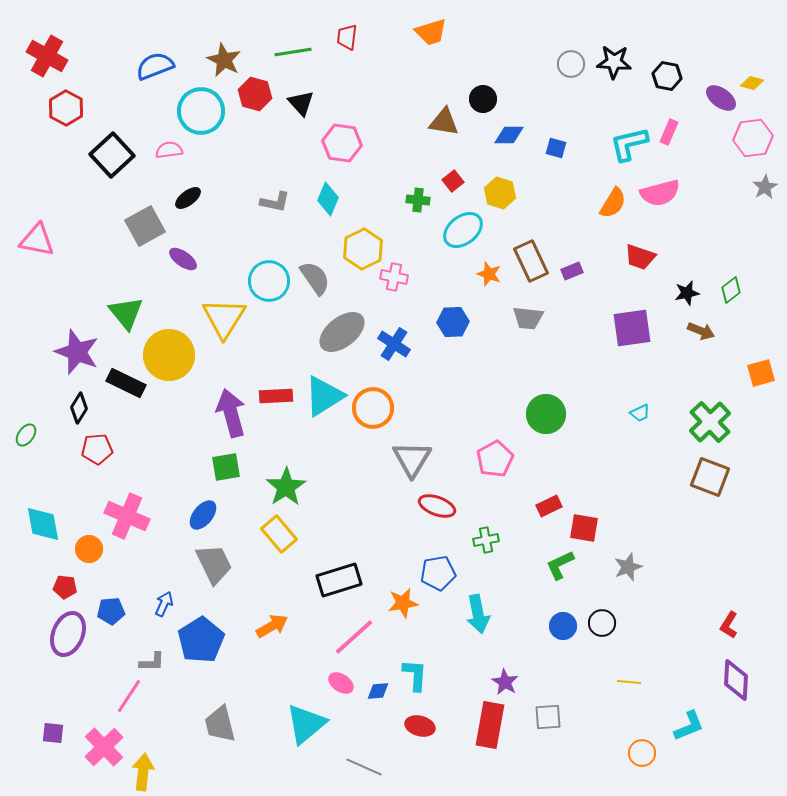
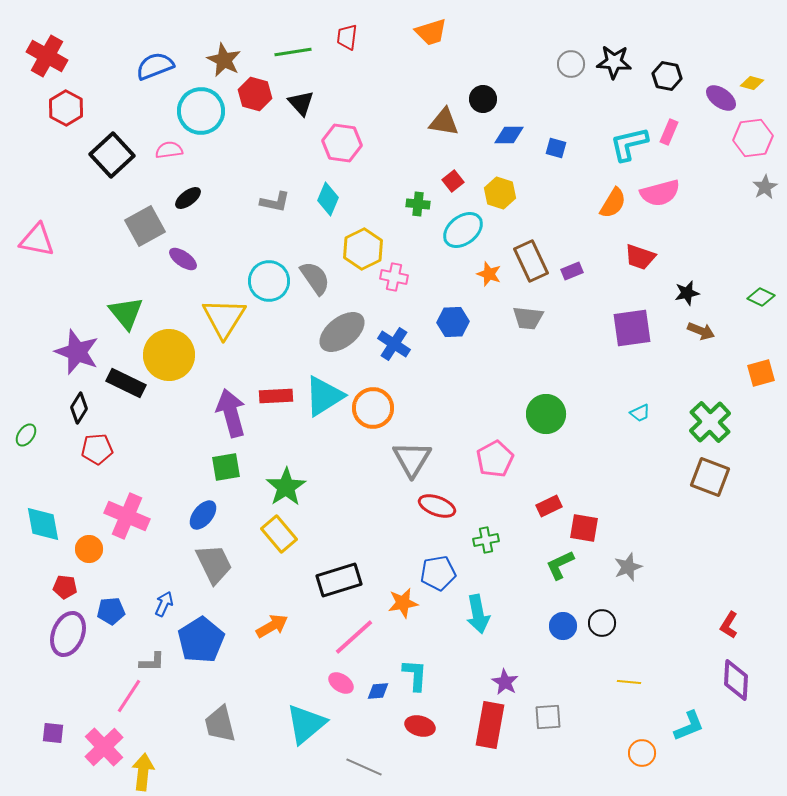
green cross at (418, 200): moved 4 px down
green diamond at (731, 290): moved 30 px right, 7 px down; rotated 64 degrees clockwise
